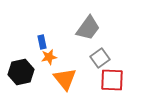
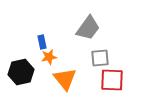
gray square: rotated 30 degrees clockwise
